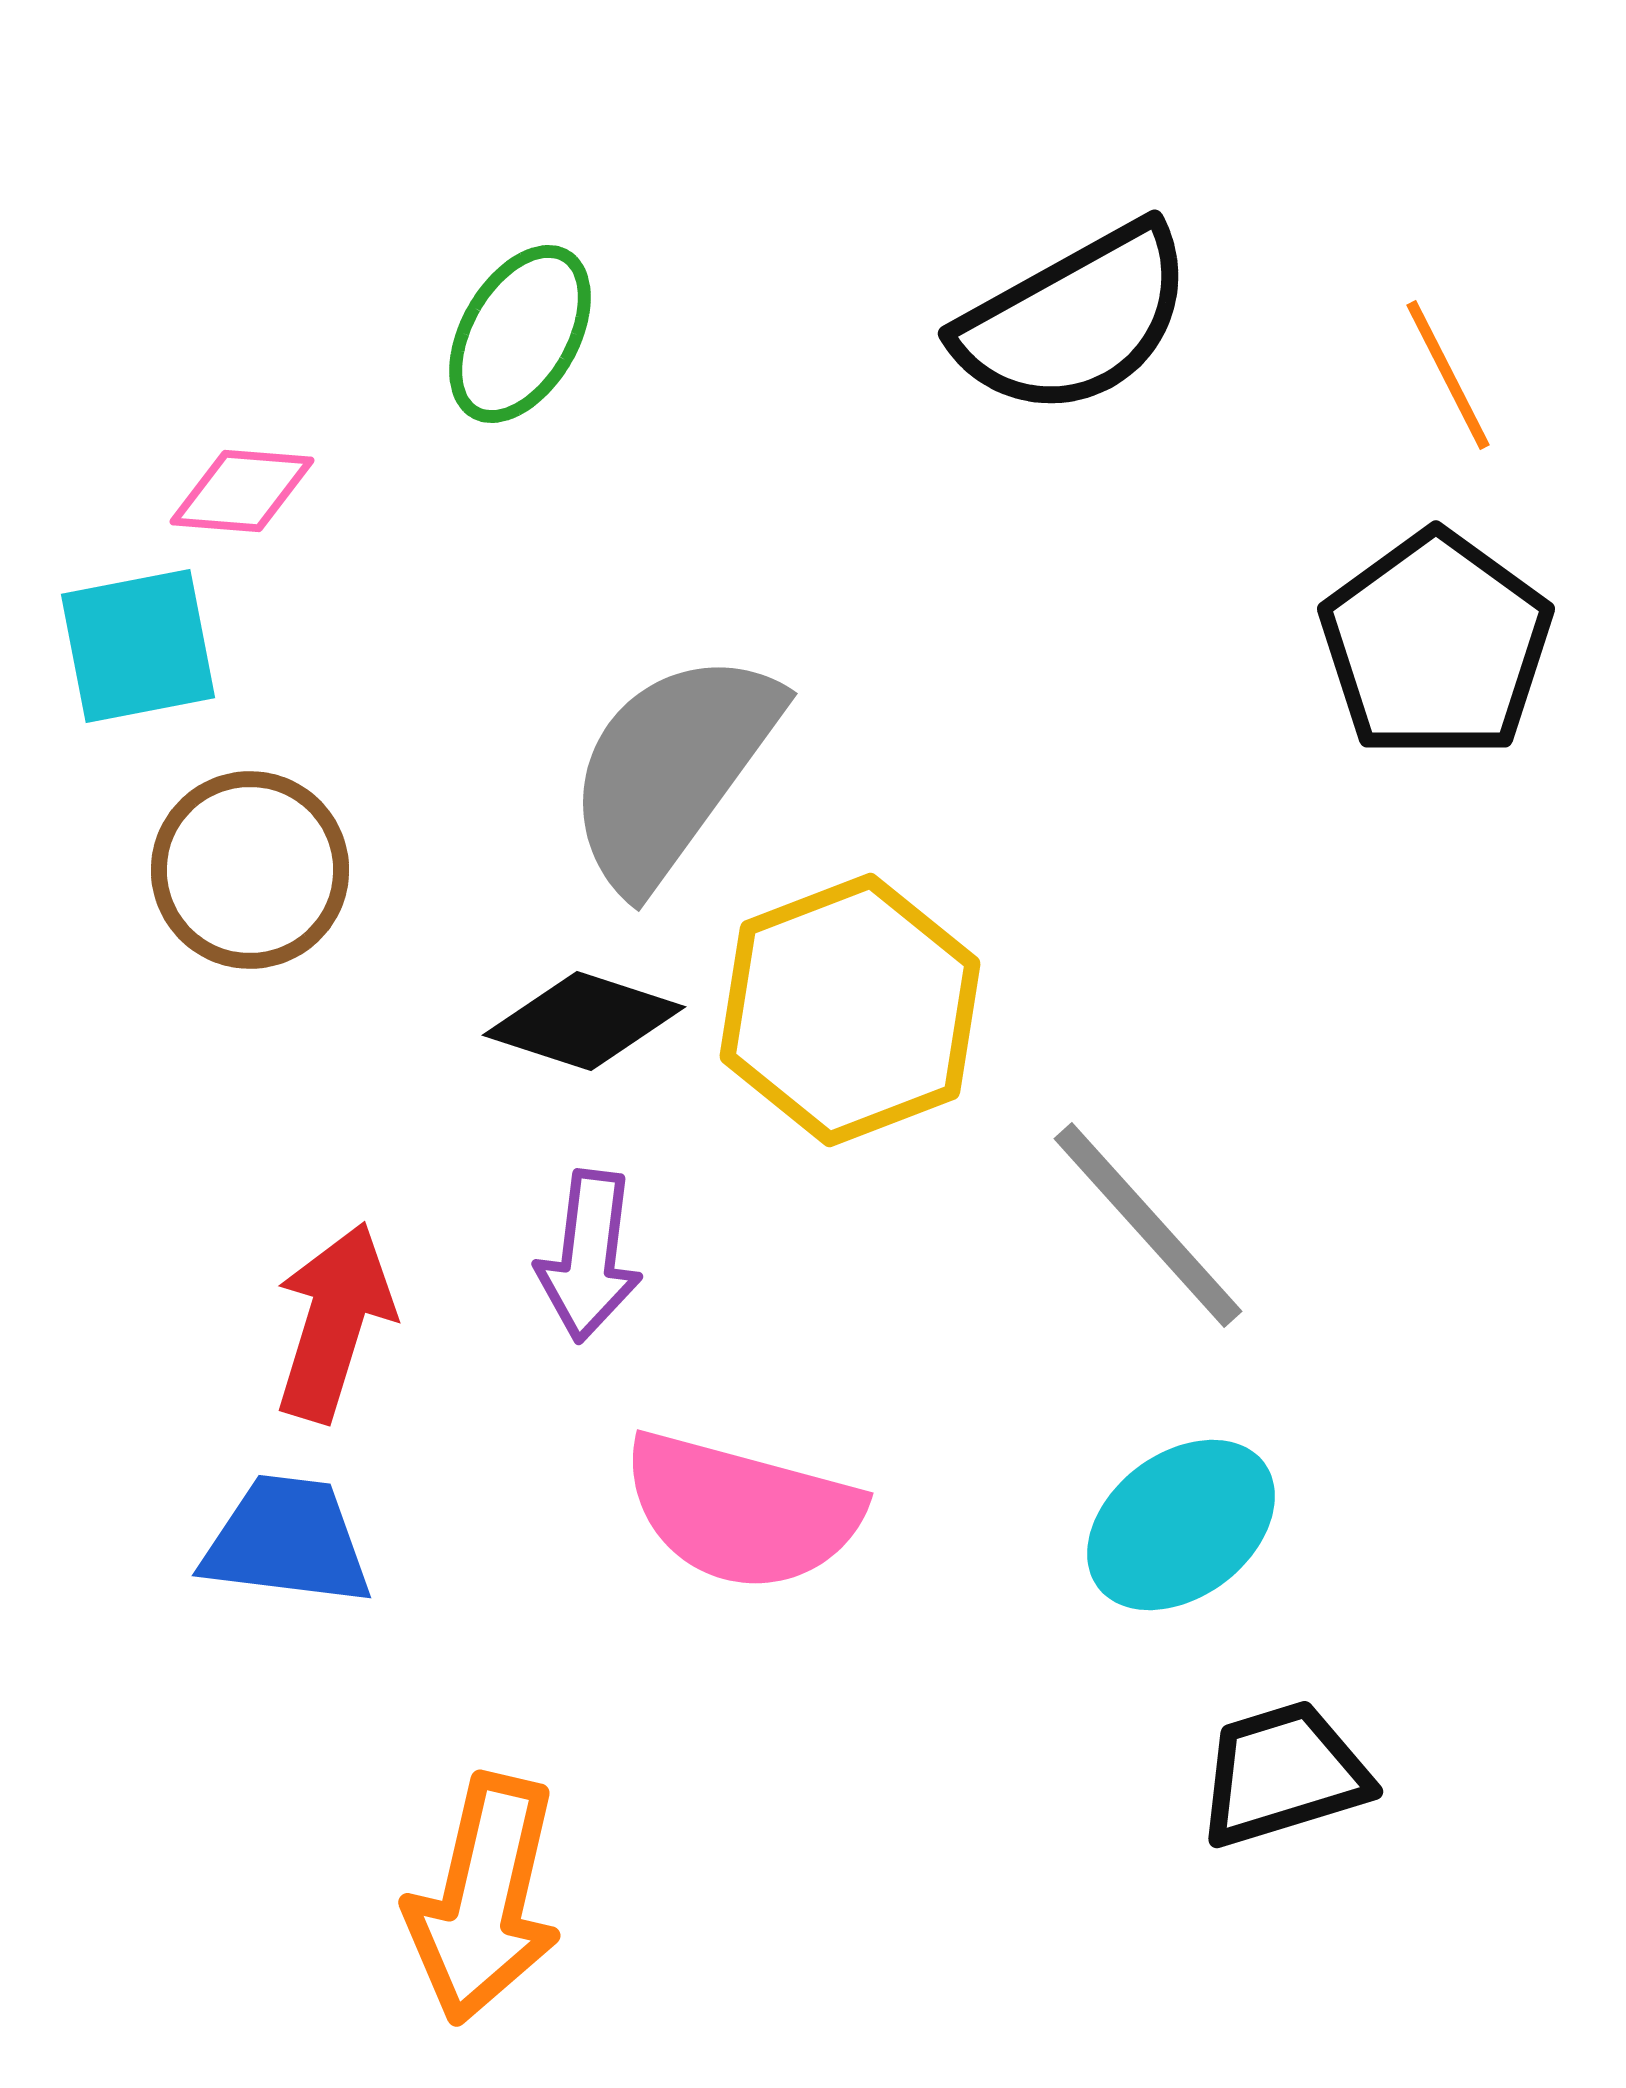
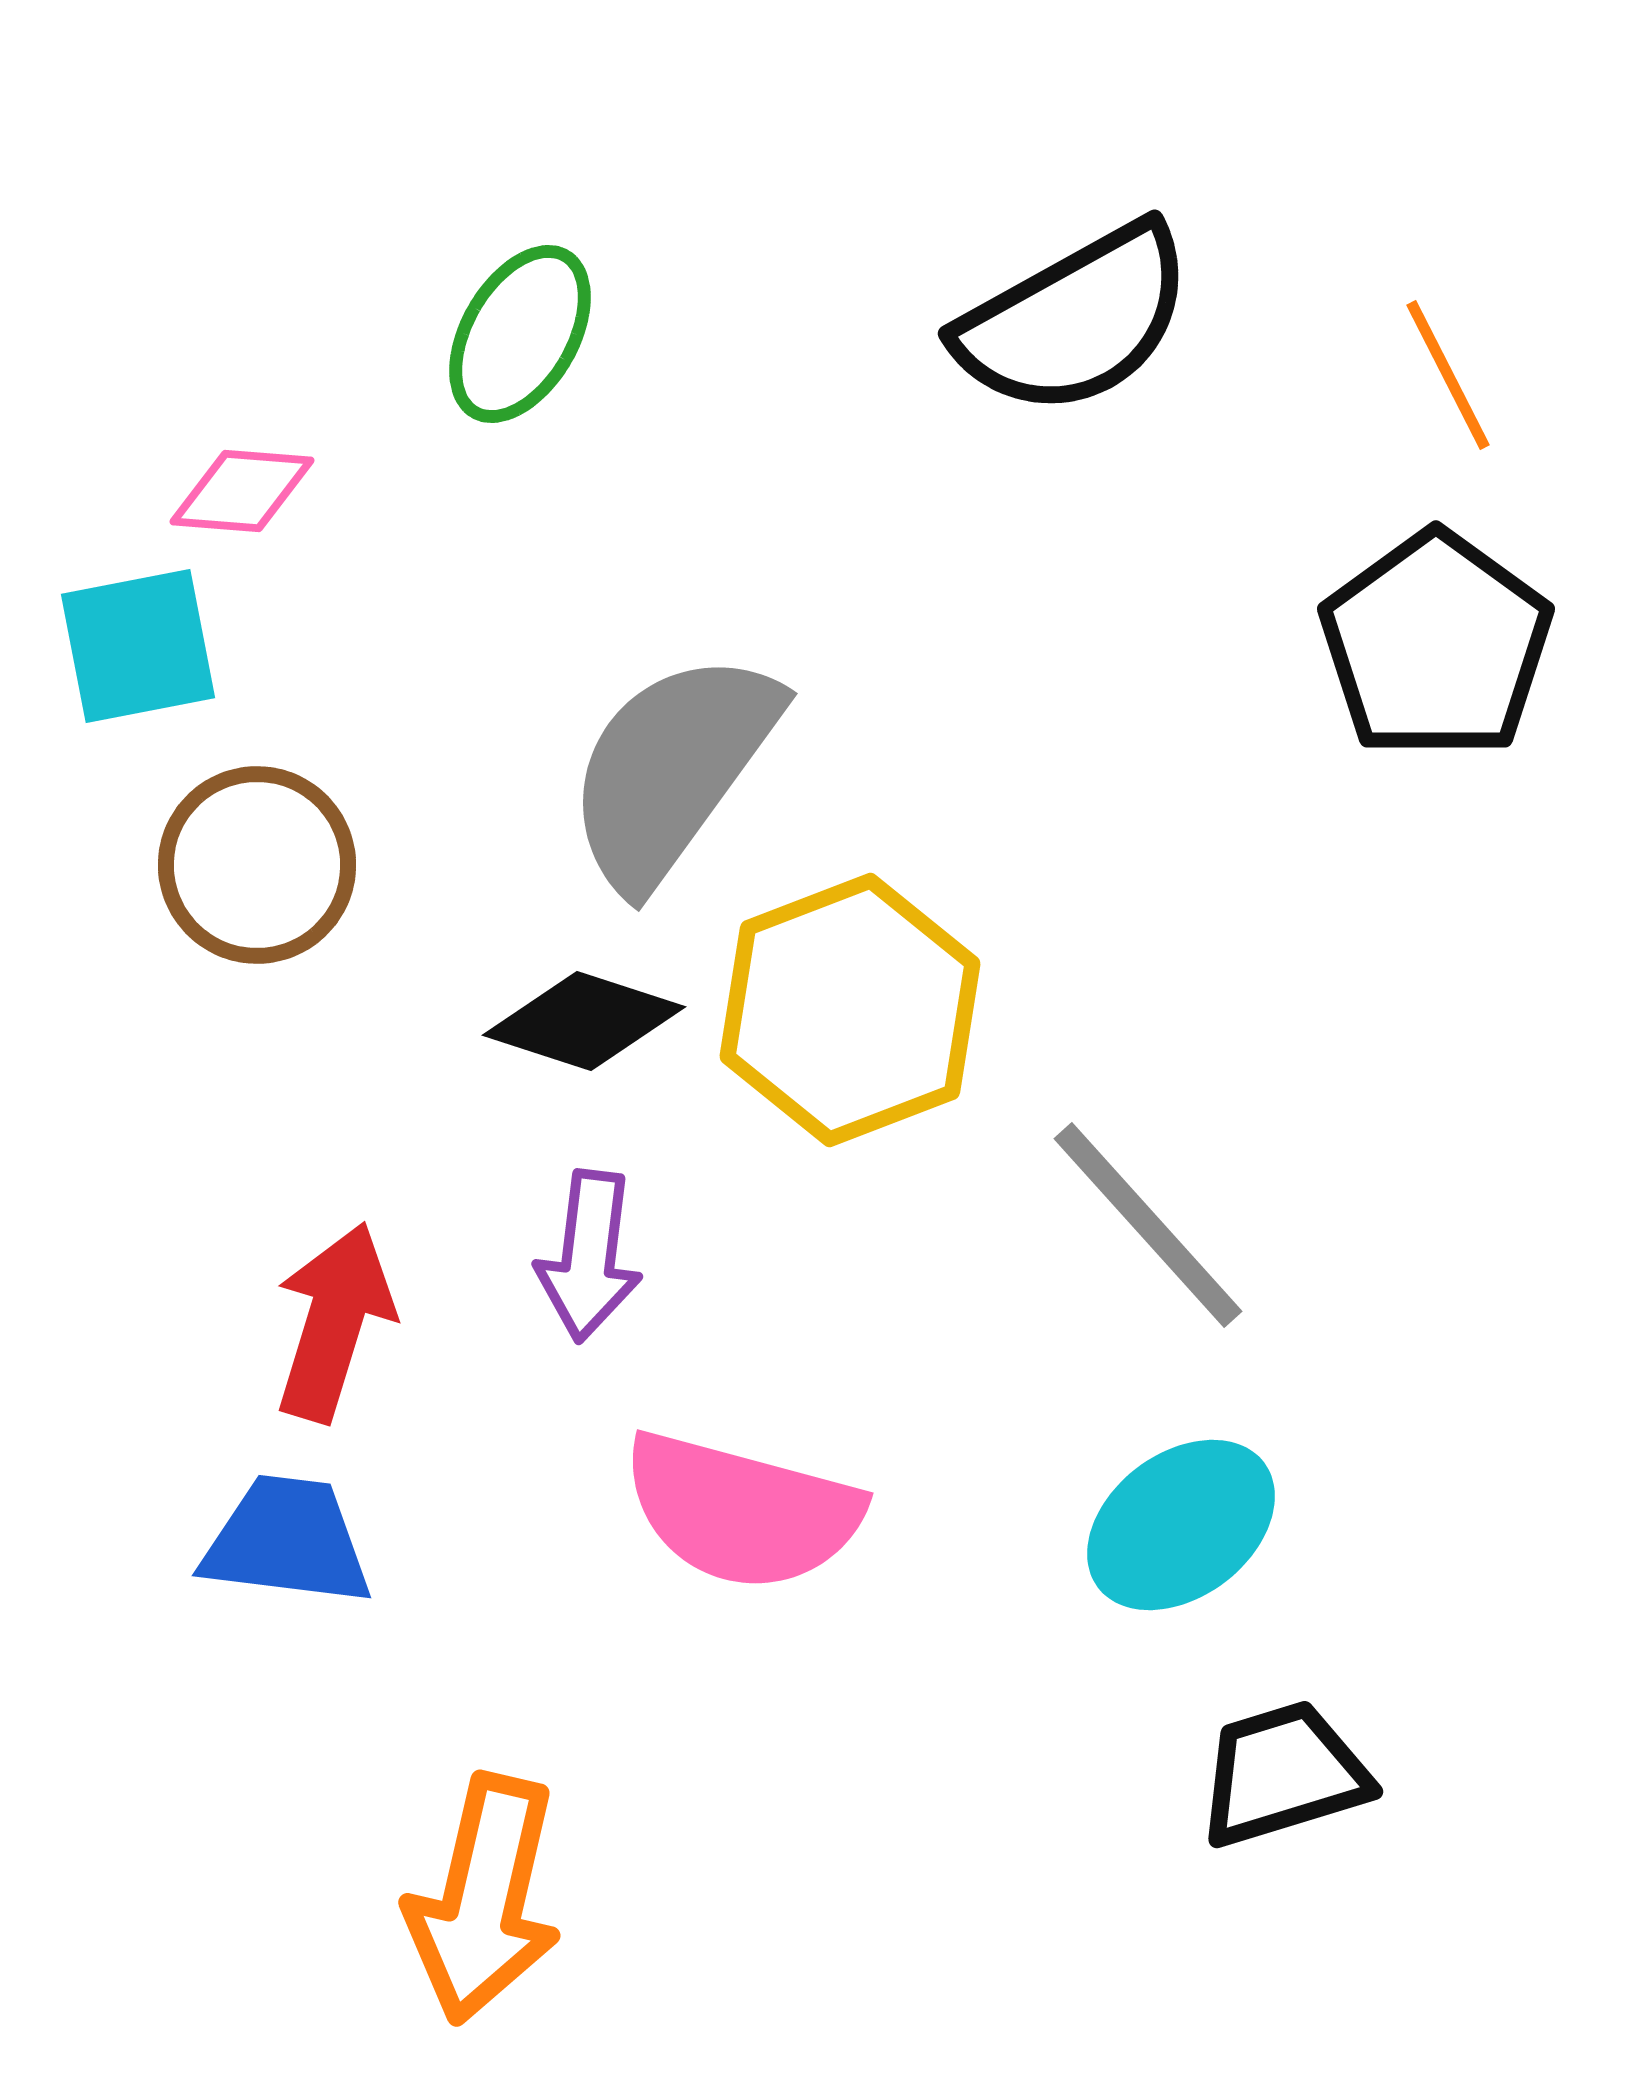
brown circle: moved 7 px right, 5 px up
